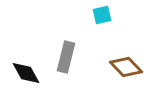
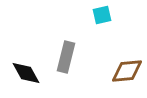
brown diamond: moved 1 px right, 4 px down; rotated 52 degrees counterclockwise
